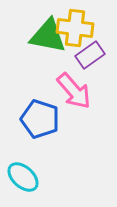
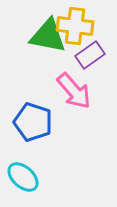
yellow cross: moved 2 px up
blue pentagon: moved 7 px left, 3 px down
